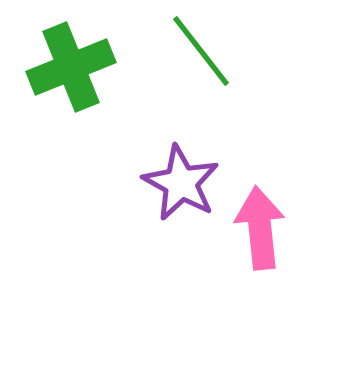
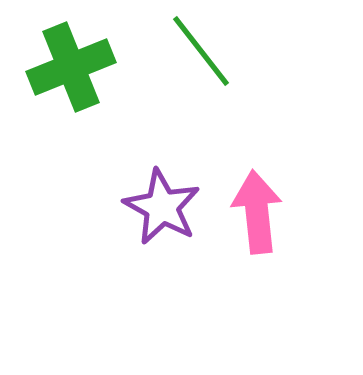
purple star: moved 19 px left, 24 px down
pink arrow: moved 3 px left, 16 px up
